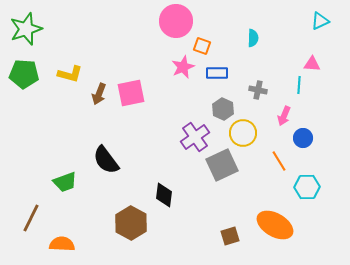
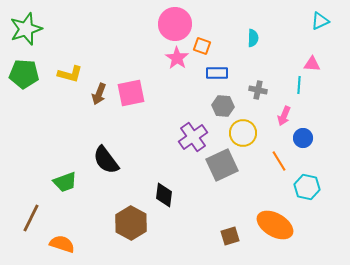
pink circle: moved 1 px left, 3 px down
pink star: moved 6 px left, 9 px up; rotated 15 degrees counterclockwise
gray hexagon: moved 3 px up; rotated 20 degrees counterclockwise
purple cross: moved 2 px left
cyan hexagon: rotated 15 degrees clockwise
orange semicircle: rotated 15 degrees clockwise
